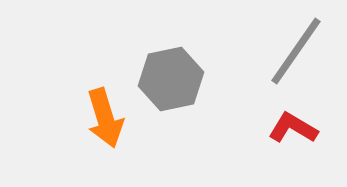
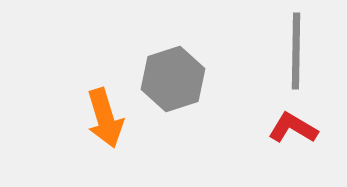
gray line: rotated 34 degrees counterclockwise
gray hexagon: moved 2 px right; rotated 6 degrees counterclockwise
